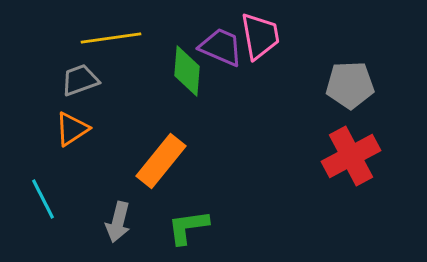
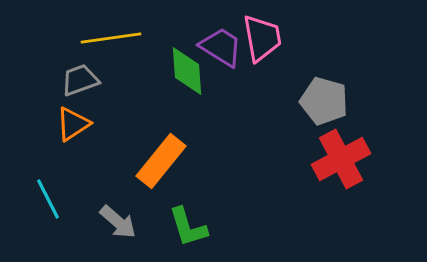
pink trapezoid: moved 2 px right, 2 px down
purple trapezoid: rotated 9 degrees clockwise
green diamond: rotated 9 degrees counterclockwise
gray pentagon: moved 26 px left, 16 px down; rotated 18 degrees clockwise
orange triangle: moved 1 px right, 5 px up
red cross: moved 10 px left, 3 px down
cyan line: moved 5 px right
gray arrow: rotated 63 degrees counterclockwise
green L-shape: rotated 99 degrees counterclockwise
